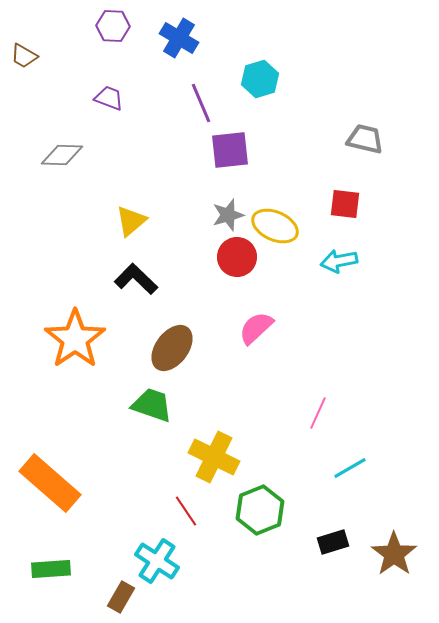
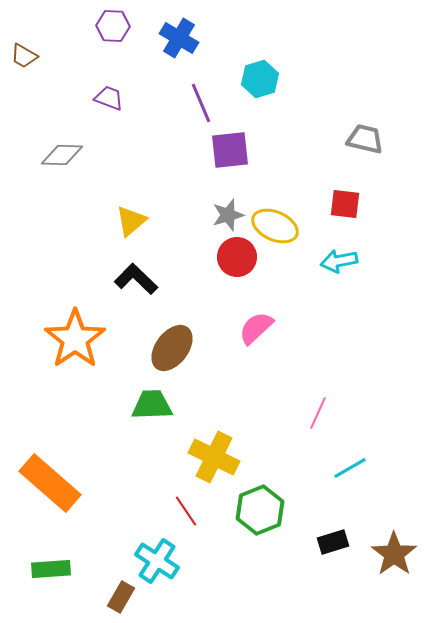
green trapezoid: rotated 21 degrees counterclockwise
